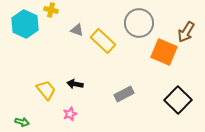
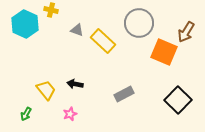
green arrow: moved 4 px right, 8 px up; rotated 104 degrees clockwise
